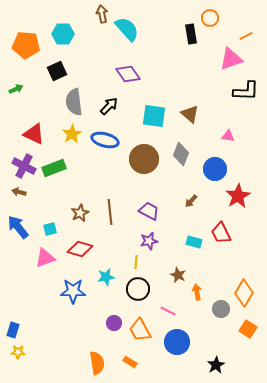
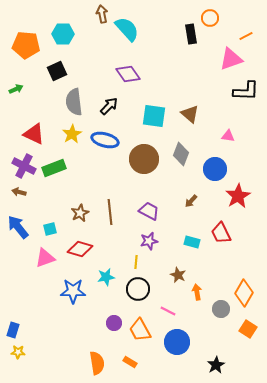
cyan rectangle at (194, 242): moved 2 px left
